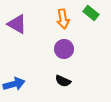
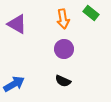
blue arrow: rotated 15 degrees counterclockwise
